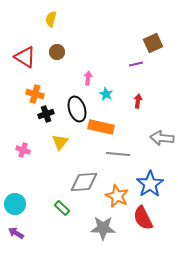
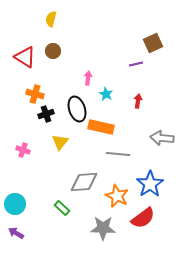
brown circle: moved 4 px left, 1 px up
red semicircle: rotated 100 degrees counterclockwise
